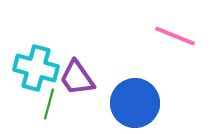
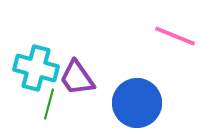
blue circle: moved 2 px right
